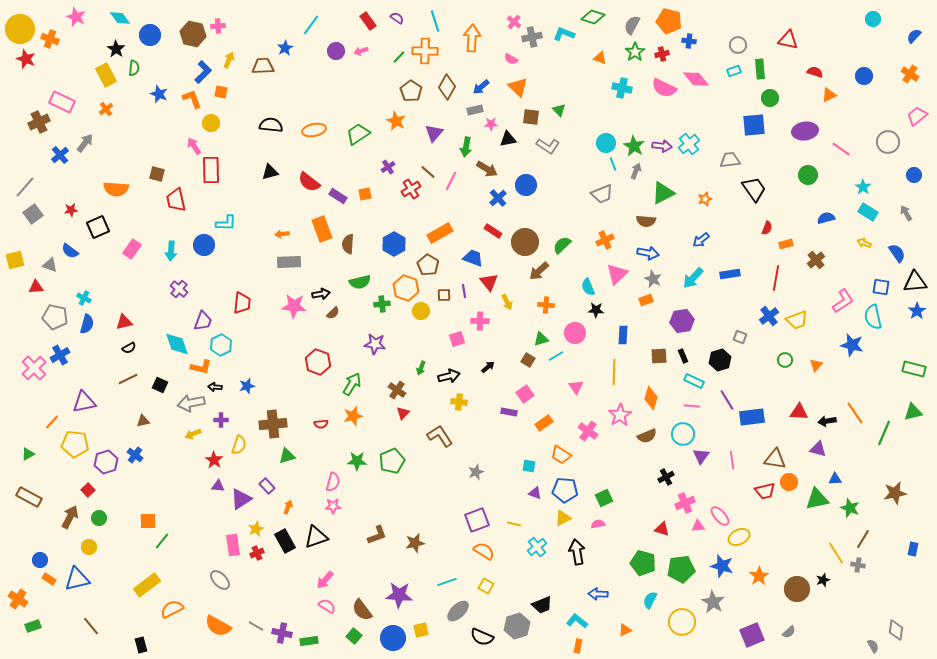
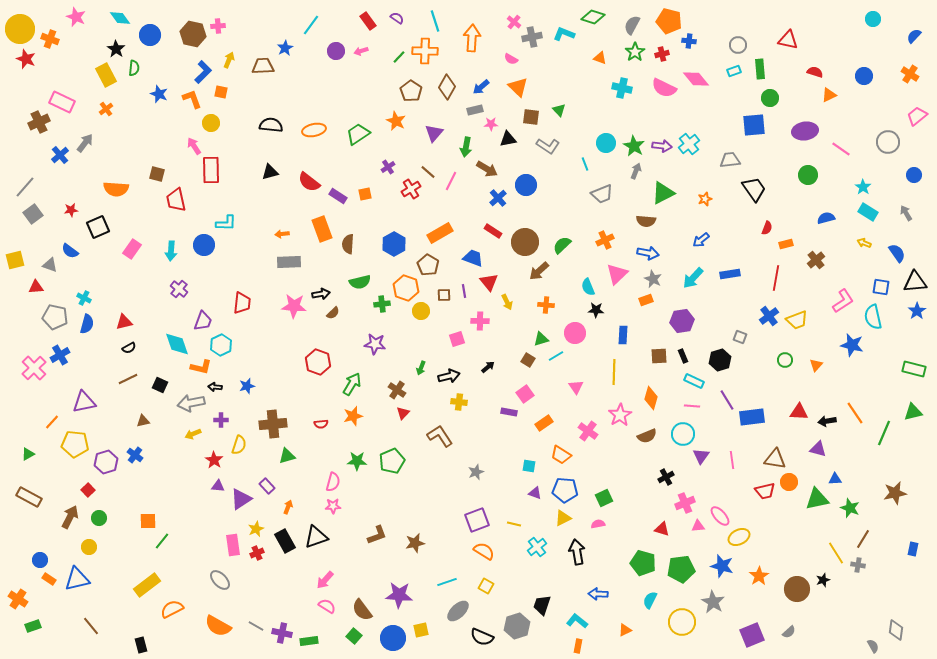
cyan line at (613, 164): moved 28 px left
black trapezoid at (542, 605): rotated 130 degrees clockwise
